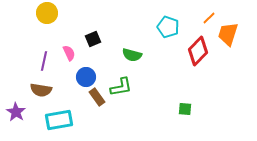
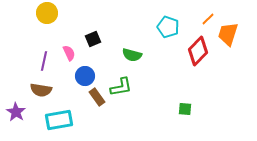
orange line: moved 1 px left, 1 px down
blue circle: moved 1 px left, 1 px up
